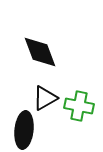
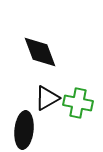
black triangle: moved 2 px right
green cross: moved 1 px left, 3 px up
